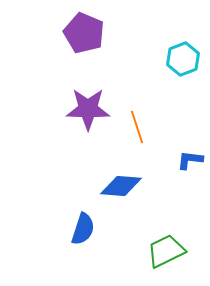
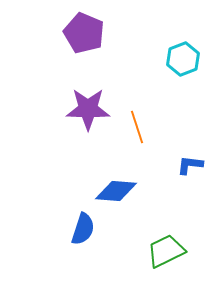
blue L-shape: moved 5 px down
blue diamond: moved 5 px left, 5 px down
